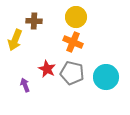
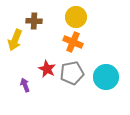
gray pentagon: rotated 25 degrees counterclockwise
